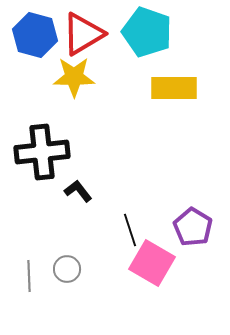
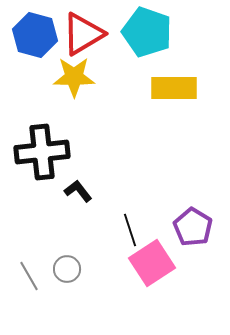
pink square: rotated 27 degrees clockwise
gray line: rotated 28 degrees counterclockwise
